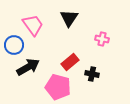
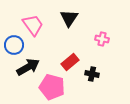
pink pentagon: moved 6 px left
